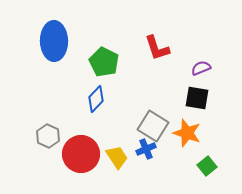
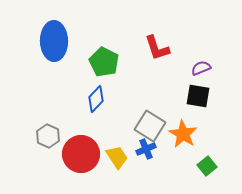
black square: moved 1 px right, 2 px up
gray square: moved 3 px left
orange star: moved 4 px left, 1 px down; rotated 12 degrees clockwise
